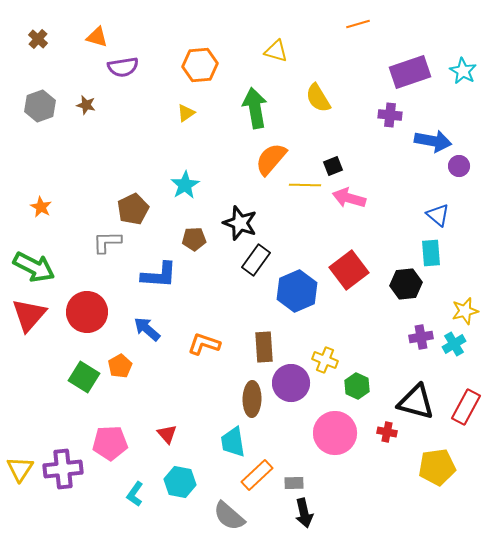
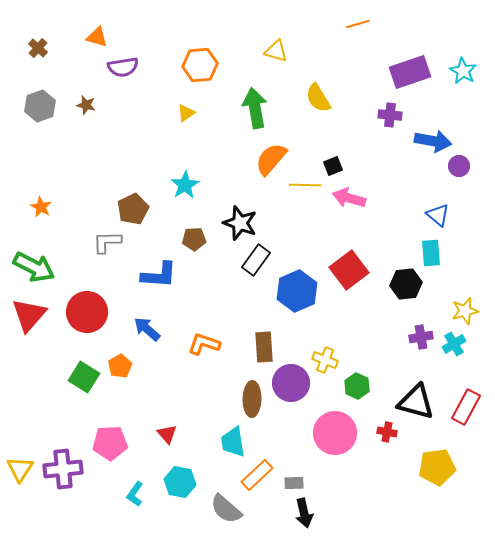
brown cross at (38, 39): moved 9 px down
gray semicircle at (229, 516): moved 3 px left, 7 px up
